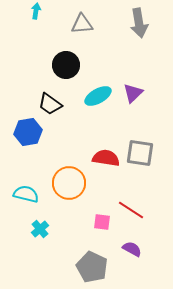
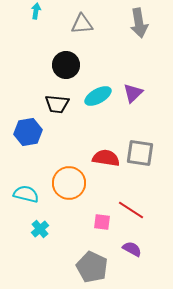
black trapezoid: moved 7 px right; rotated 30 degrees counterclockwise
